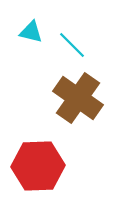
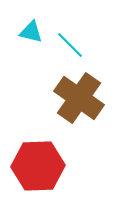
cyan line: moved 2 px left
brown cross: moved 1 px right
